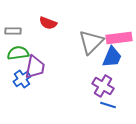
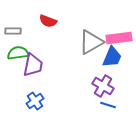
red semicircle: moved 2 px up
gray triangle: rotated 16 degrees clockwise
purple trapezoid: moved 2 px left, 2 px up
blue cross: moved 13 px right, 22 px down
